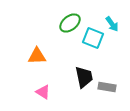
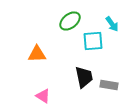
green ellipse: moved 2 px up
cyan square: moved 3 px down; rotated 25 degrees counterclockwise
orange triangle: moved 2 px up
gray rectangle: moved 2 px right, 2 px up
pink triangle: moved 4 px down
